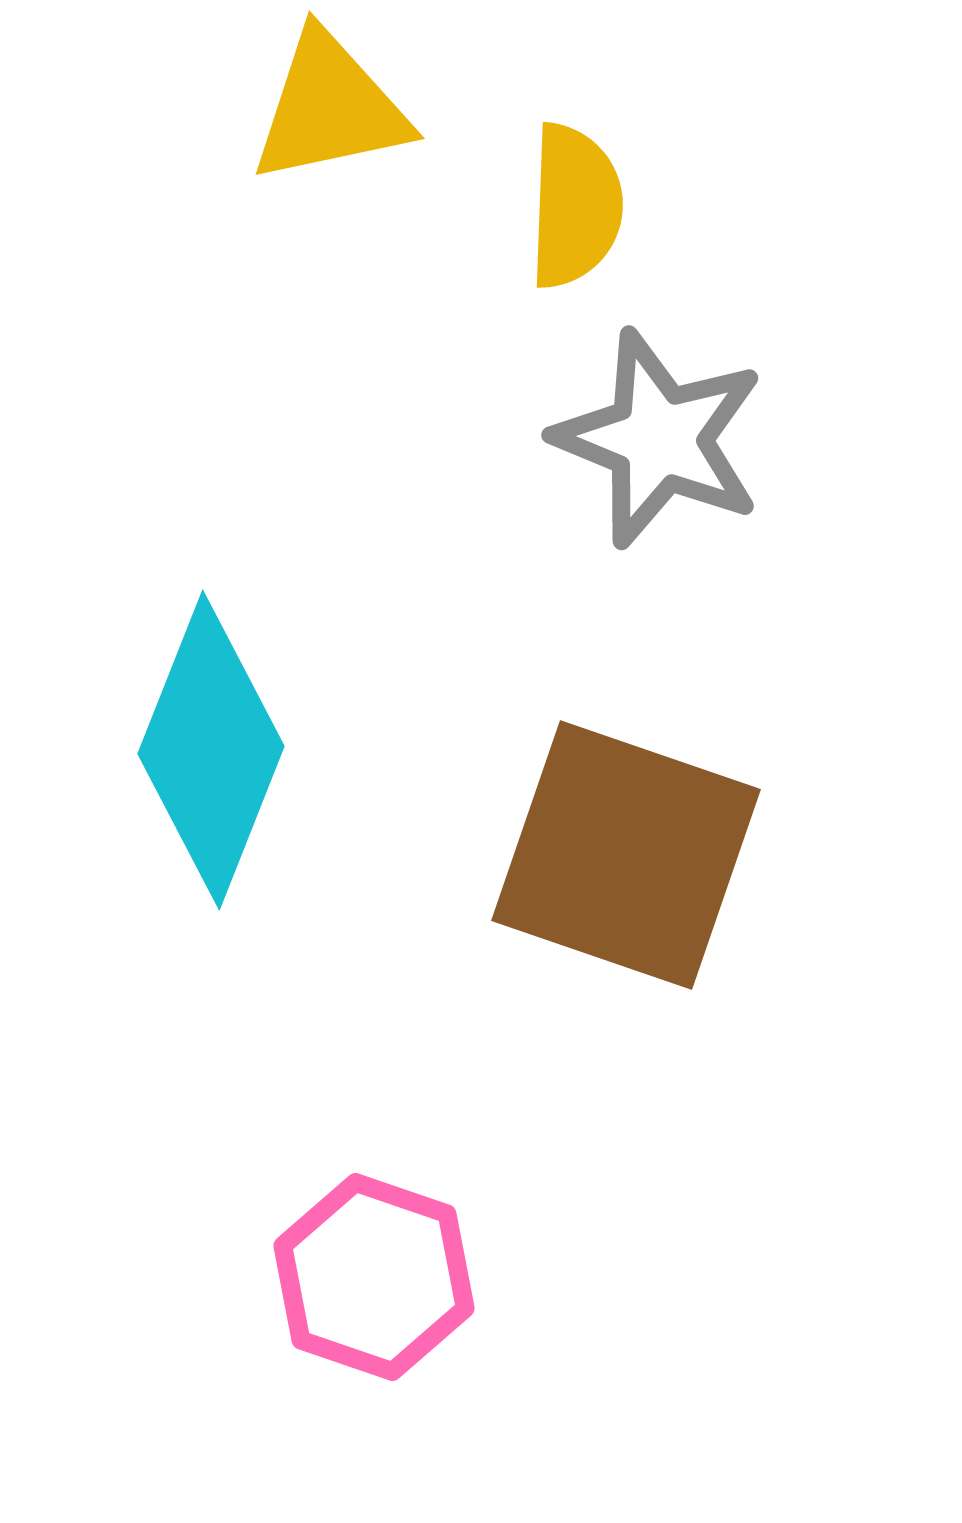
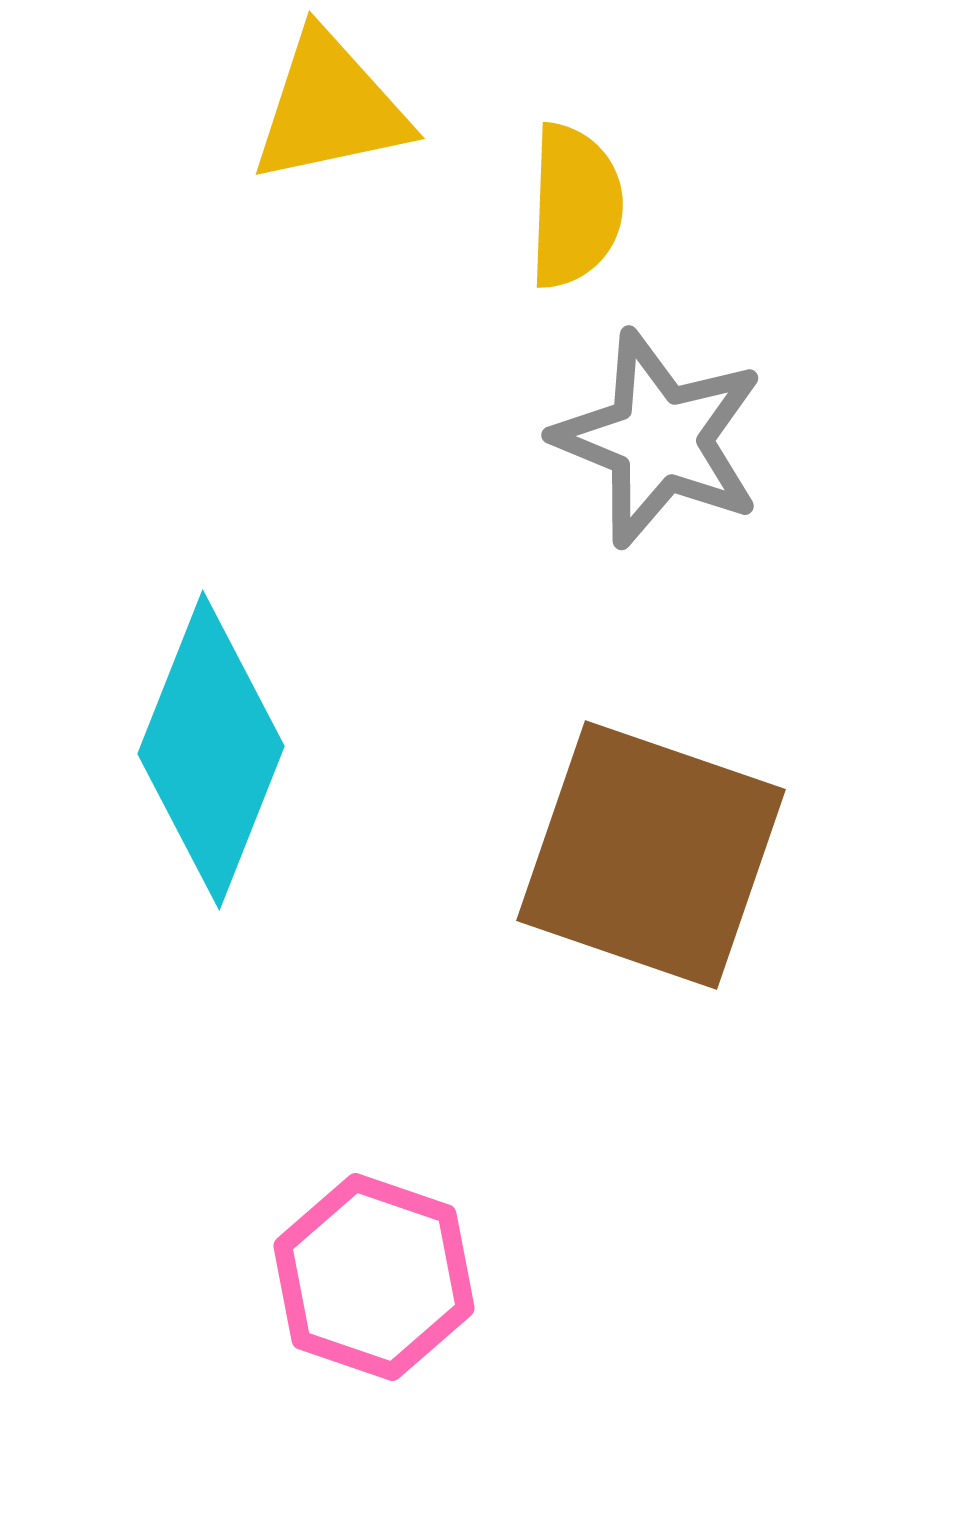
brown square: moved 25 px right
